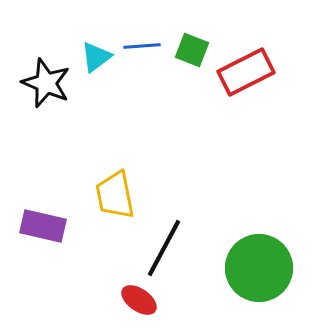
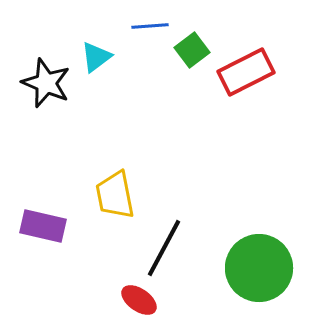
blue line: moved 8 px right, 20 px up
green square: rotated 32 degrees clockwise
